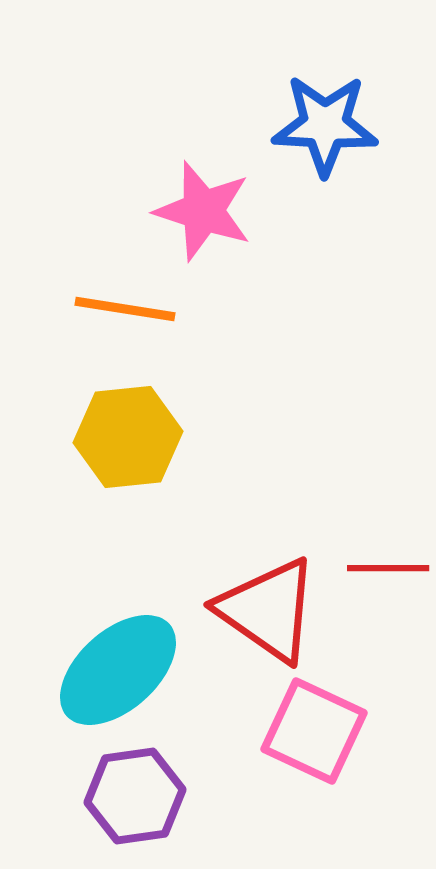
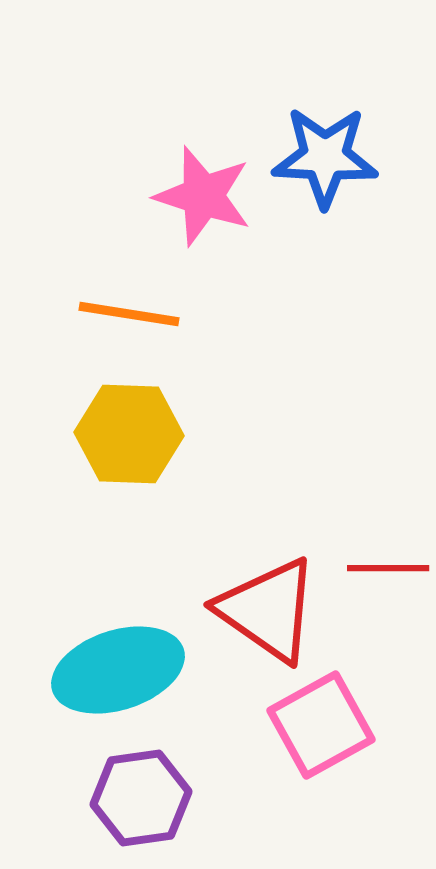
blue star: moved 32 px down
pink star: moved 15 px up
orange line: moved 4 px right, 5 px down
yellow hexagon: moved 1 px right, 3 px up; rotated 8 degrees clockwise
cyan ellipse: rotated 24 degrees clockwise
pink square: moved 7 px right, 6 px up; rotated 36 degrees clockwise
purple hexagon: moved 6 px right, 2 px down
